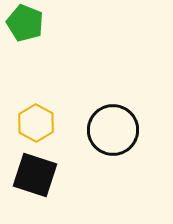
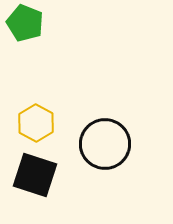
black circle: moved 8 px left, 14 px down
